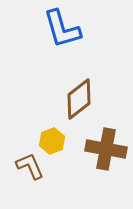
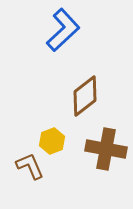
blue L-shape: moved 1 px right, 1 px down; rotated 117 degrees counterclockwise
brown diamond: moved 6 px right, 3 px up
